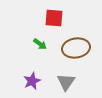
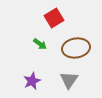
red square: rotated 36 degrees counterclockwise
gray triangle: moved 3 px right, 2 px up
